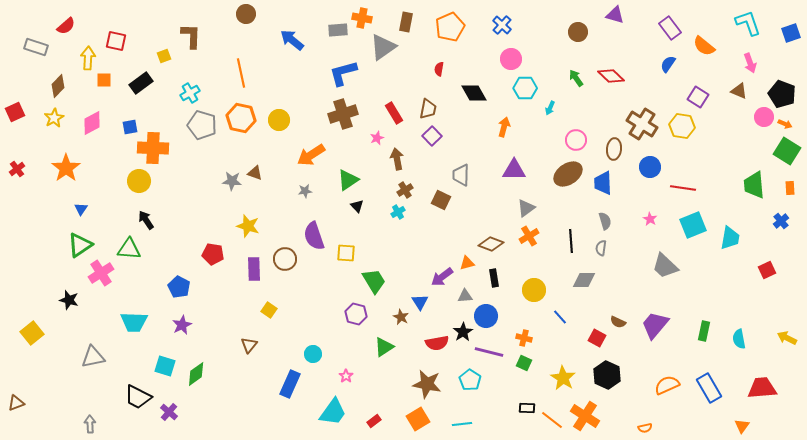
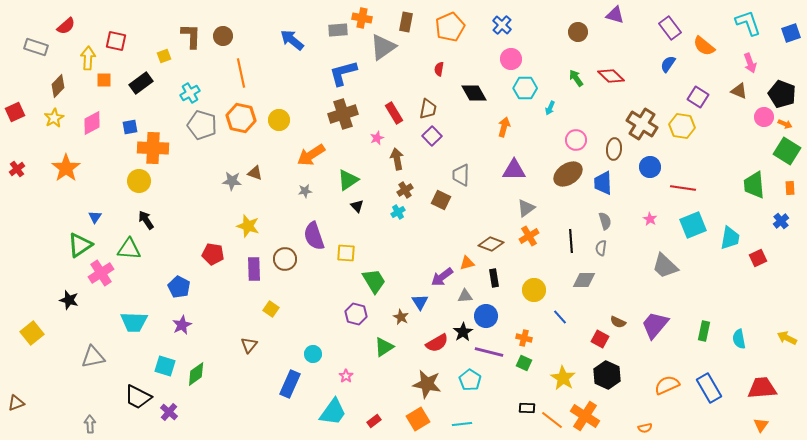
brown circle at (246, 14): moved 23 px left, 22 px down
blue triangle at (81, 209): moved 14 px right, 8 px down
red square at (767, 270): moved 9 px left, 12 px up
yellow square at (269, 310): moved 2 px right, 1 px up
red square at (597, 338): moved 3 px right, 1 px down
red semicircle at (437, 343): rotated 20 degrees counterclockwise
orange triangle at (742, 426): moved 19 px right, 1 px up
